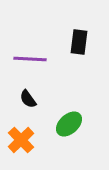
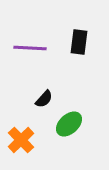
purple line: moved 11 px up
black semicircle: moved 16 px right; rotated 102 degrees counterclockwise
